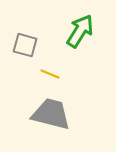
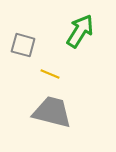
gray square: moved 2 px left
gray trapezoid: moved 1 px right, 2 px up
